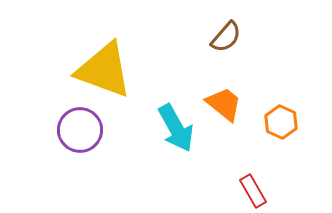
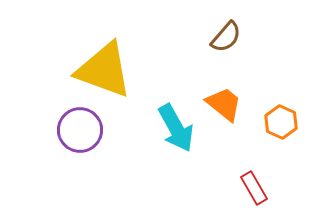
red rectangle: moved 1 px right, 3 px up
